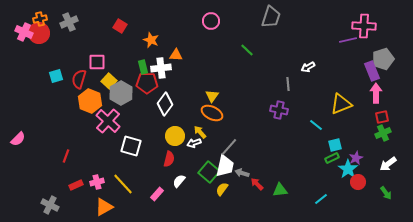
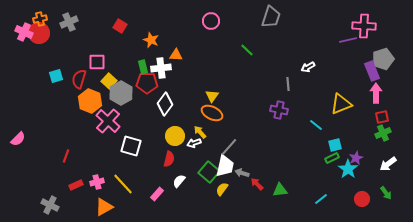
red circle at (358, 182): moved 4 px right, 17 px down
